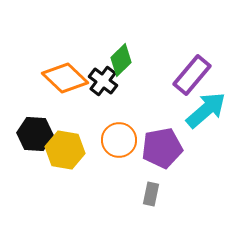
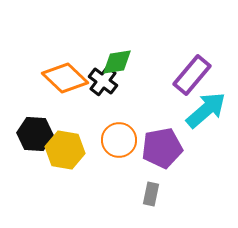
green diamond: moved 4 px left, 2 px down; rotated 36 degrees clockwise
